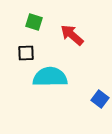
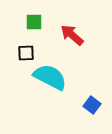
green square: rotated 18 degrees counterclockwise
cyan semicircle: rotated 28 degrees clockwise
blue square: moved 8 px left, 6 px down
